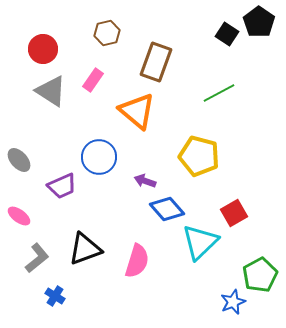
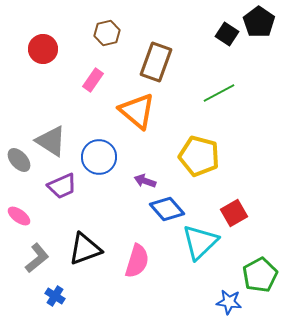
gray triangle: moved 50 px down
blue star: moved 4 px left; rotated 30 degrees clockwise
